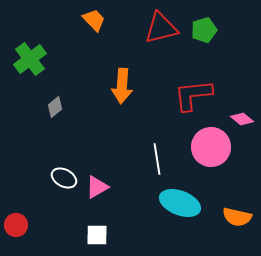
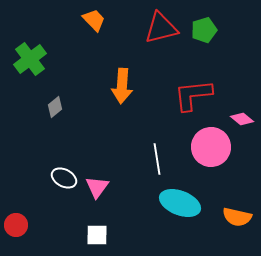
pink triangle: rotated 25 degrees counterclockwise
